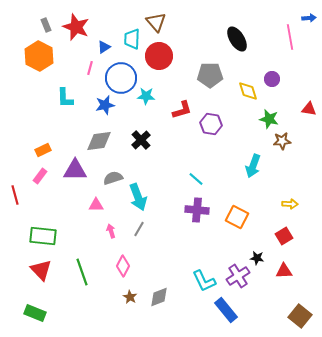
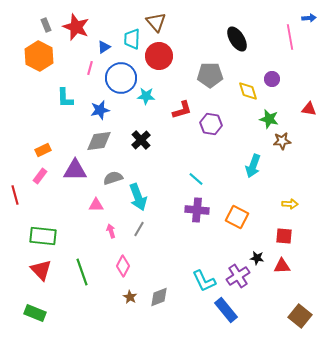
blue star at (105, 105): moved 5 px left, 5 px down
red square at (284, 236): rotated 36 degrees clockwise
red triangle at (284, 271): moved 2 px left, 5 px up
